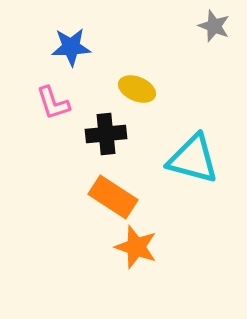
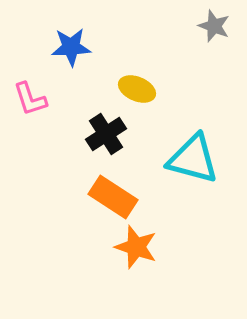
pink L-shape: moved 23 px left, 4 px up
black cross: rotated 27 degrees counterclockwise
